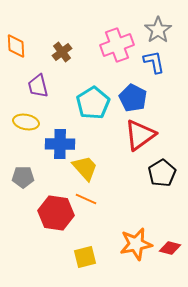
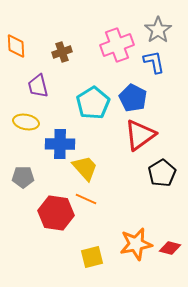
brown cross: rotated 18 degrees clockwise
yellow square: moved 7 px right
